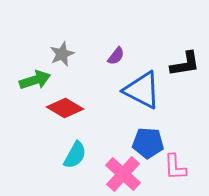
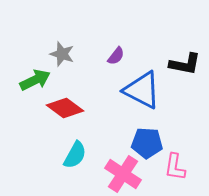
gray star: rotated 30 degrees counterclockwise
black L-shape: rotated 20 degrees clockwise
green arrow: rotated 8 degrees counterclockwise
red diamond: rotated 6 degrees clockwise
blue pentagon: moved 1 px left
pink L-shape: rotated 12 degrees clockwise
pink cross: rotated 9 degrees counterclockwise
